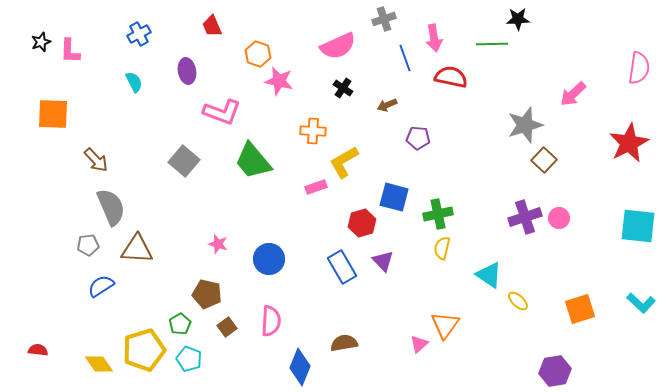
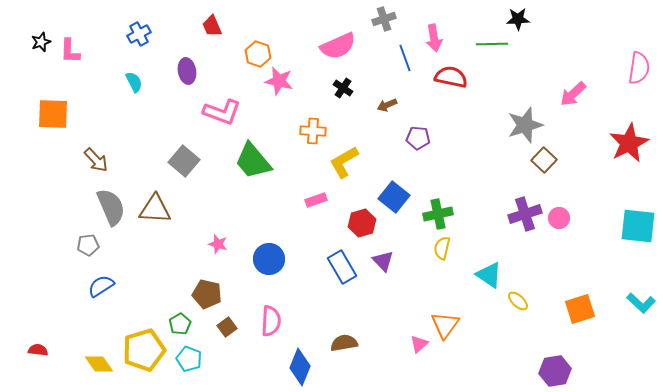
pink rectangle at (316, 187): moved 13 px down
blue square at (394, 197): rotated 24 degrees clockwise
purple cross at (525, 217): moved 3 px up
brown triangle at (137, 249): moved 18 px right, 40 px up
